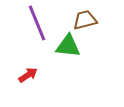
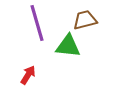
purple line: rotated 6 degrees clockwise
red arrow: rotated 24 degrees counterclockwise
